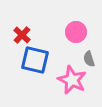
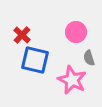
gray semicircle: moved 1 px up
